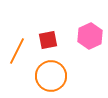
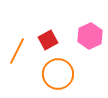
red square: rotated 18 degrees counterclockwise
orange circle: moved 7 px right, 2 px up
